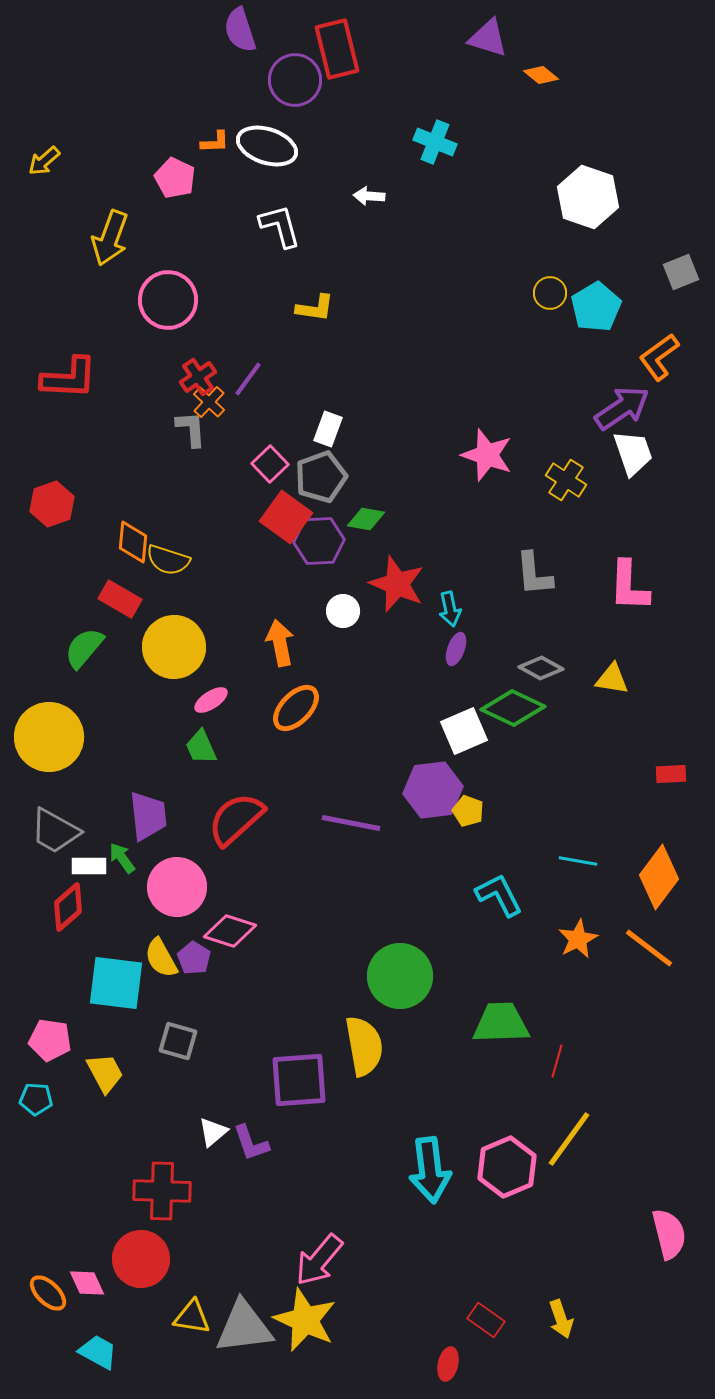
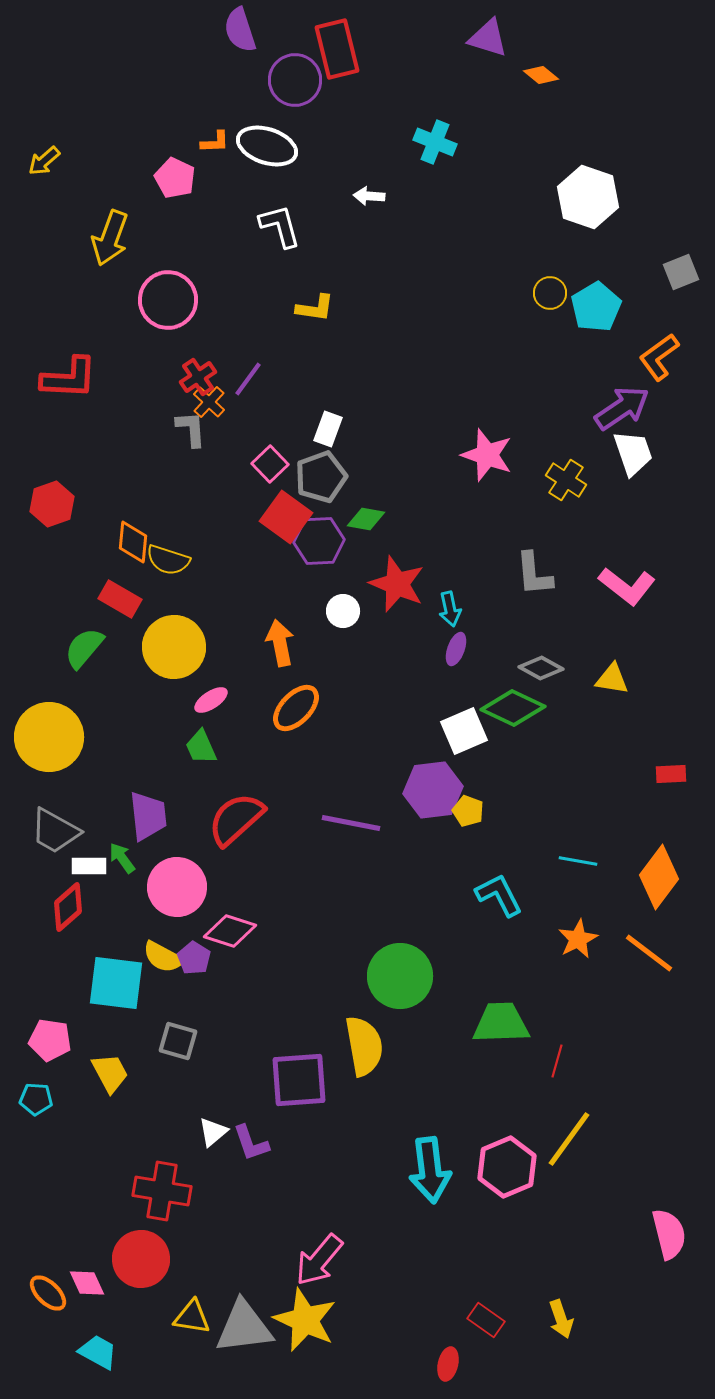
pink L-shape at (629, 586): moved 2 px left; rotated 54 degrees counterclockwise
orange line at (649, 948): moved 5 px down
yellow semicircle at (161, 958): moved 2 px right, 1 px up; rotated 33 degrees counterclockwise
yellow trapezoid at (105, 1073): moved 5 px right
red cross at (162, 1191): rotated 8 degrees clockwise
